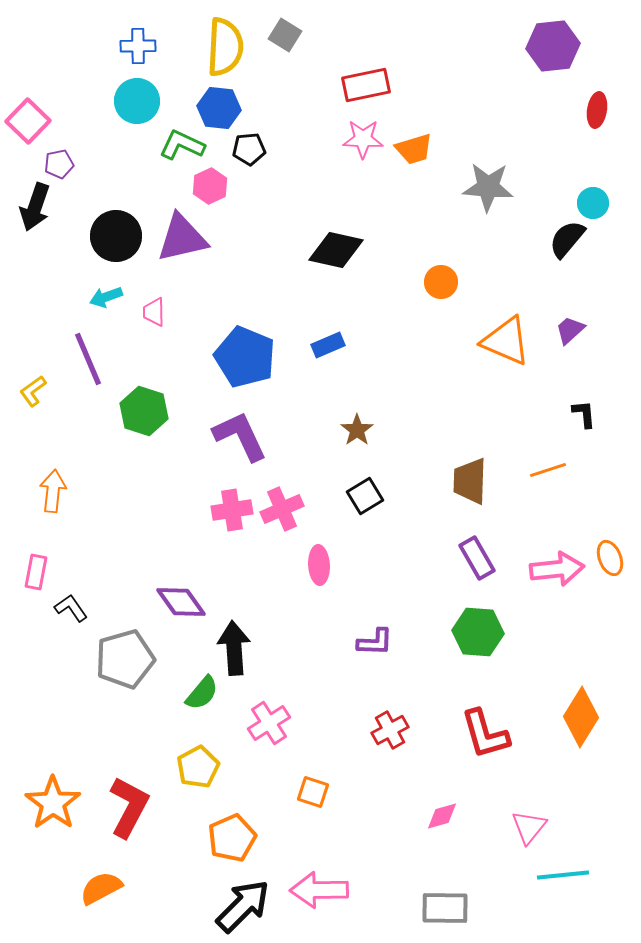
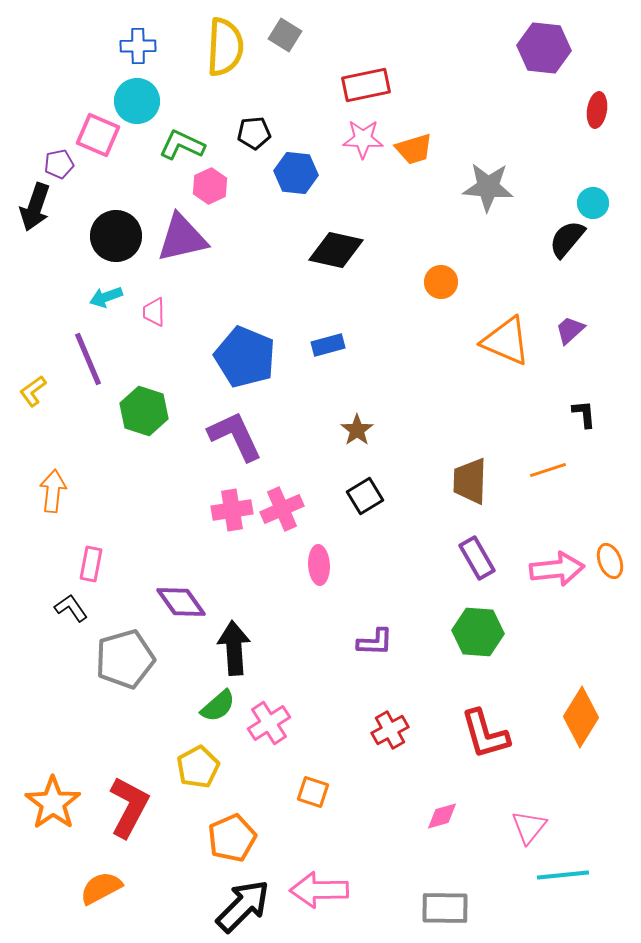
purple hexagon at (553, 46): moved 9 px left, 2 px down; rotated 12 degrees clockwise
blue hexagon at (219, 108): moved 77 px right, 65 px down
pink square at (28, 121): moved 70 px right, 14 px down; rotated 21 degrees counterclockwise
black pentagon at (249, 149): moved 5 px right, 16 px up
blue rectangle at (328, 345): rotated 8 degrees clockwise
purple L-shape at (240, 436): moved 5 px left
orange ellipse at (610, 558): moved 3 px down
pink rectangle at (36, 572): moved 55 px right, 8 px up
green semicircle at (202, 693): moved 16 px right, 13 px down; rotated 9 degrees clockwise
